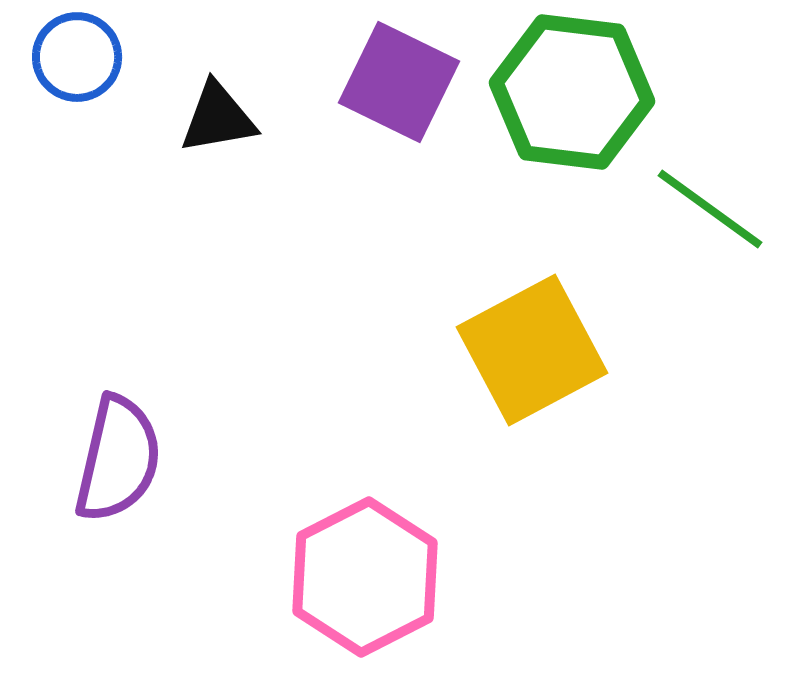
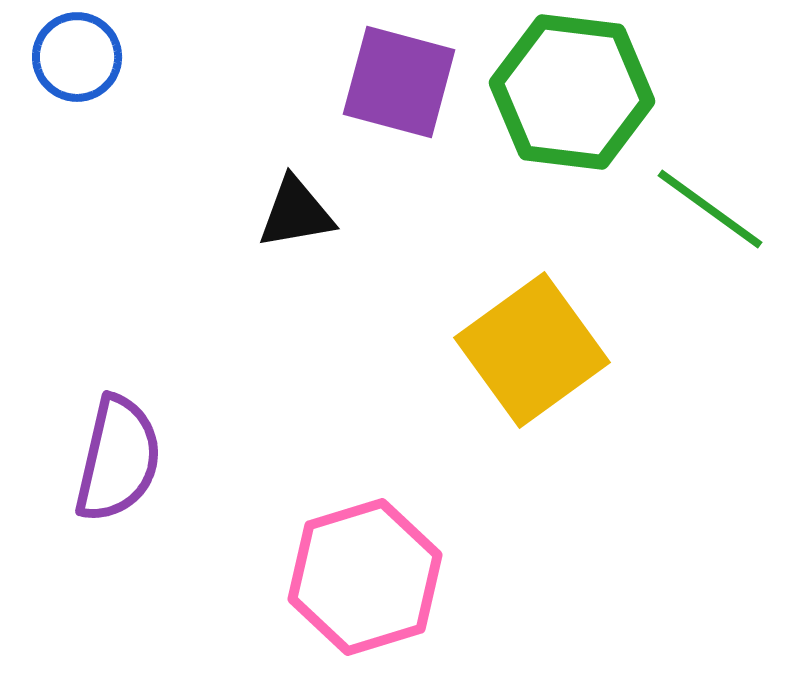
purple square: rotated 11 degrees counterclockwise
black triangle: moved 78 px right, 95 px down
yellow square: rotated 8 degrees counterclockwise
pink hexagon: rotated 10 degrees clockwise
